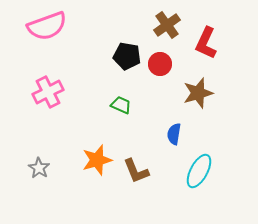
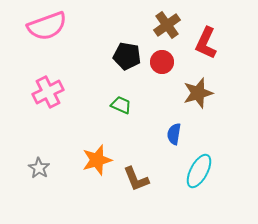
red circle: moved 2 px right, 2 px up
brown L-shape: moved 8 px down
